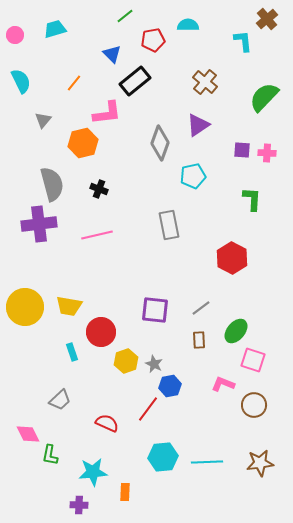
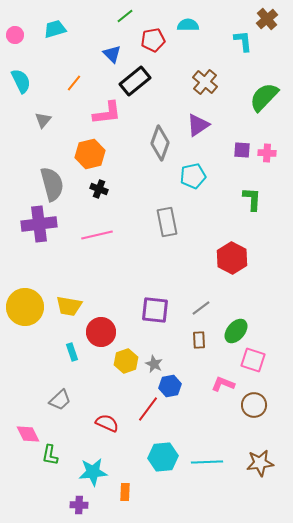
orange hexagon at (83, 143): moved 7 px right, 11 px down
gray rectangle at (169, 225): moved 2 px left, 3 px up
